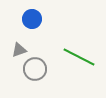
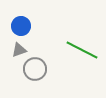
blue circle: moved 11 px left, 7 px down
green line: moved 3 px right, 7 px up
